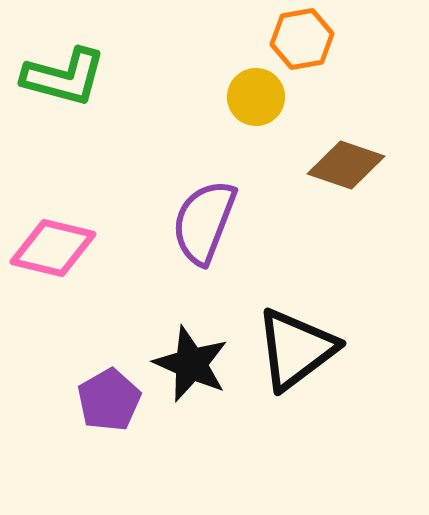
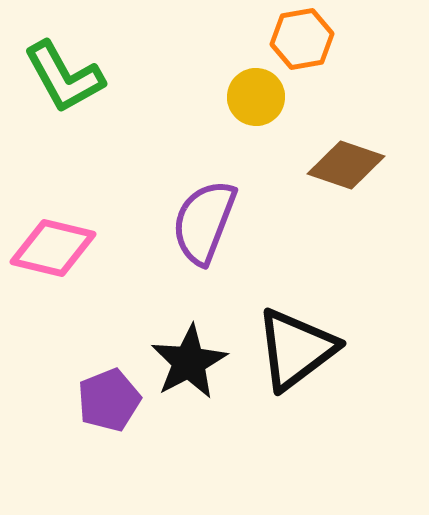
green L-shape: rotated 46 degrees clockwise
black star: moved 2 px left, 2 px up; rotated 20 degrees clockwise
purple pentagon: rotated 8 degrees clockwise
